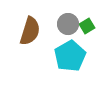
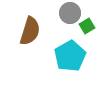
gray circle: moved 2 px right, 11 px up
